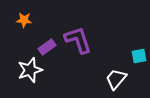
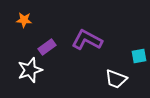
purple L-shape: moved 9 px right; rotated 44 degrees counterclockwise
white trapezoid: rotated 110 degrees counterclockwise
